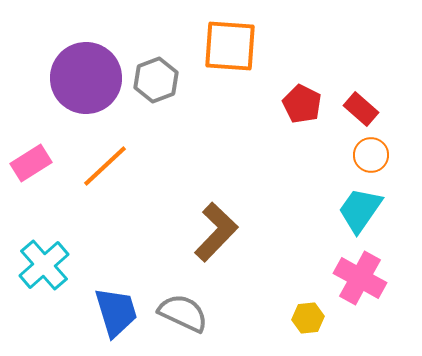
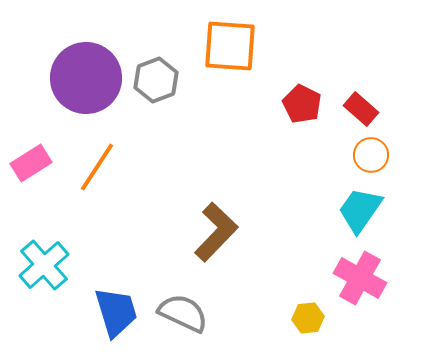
orange line: moved 8 px left, 1 px down; rotated 14 degrees counterclockwise
